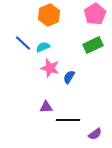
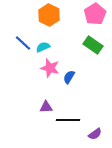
orange hexagon: rotated 10 degrees counterclockwise
green rectangle: rotated 60 degrees clockwise
